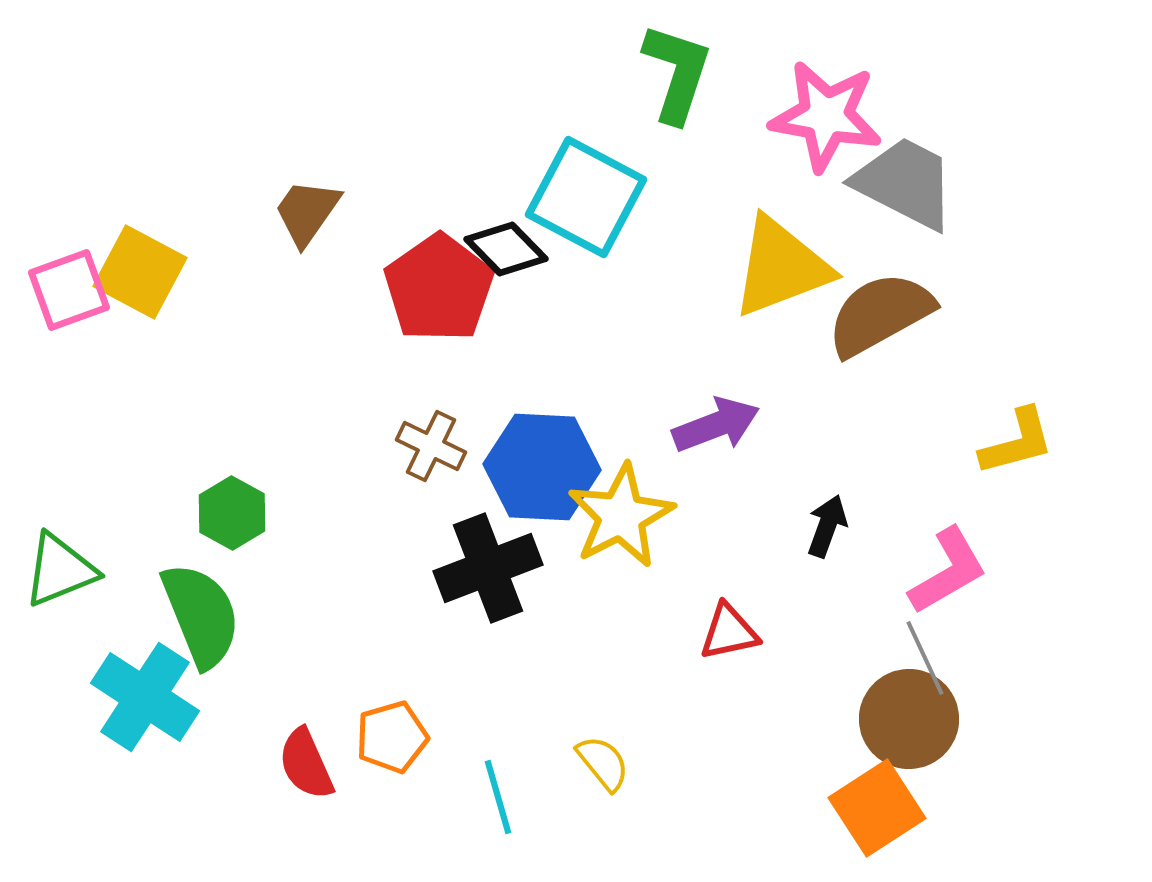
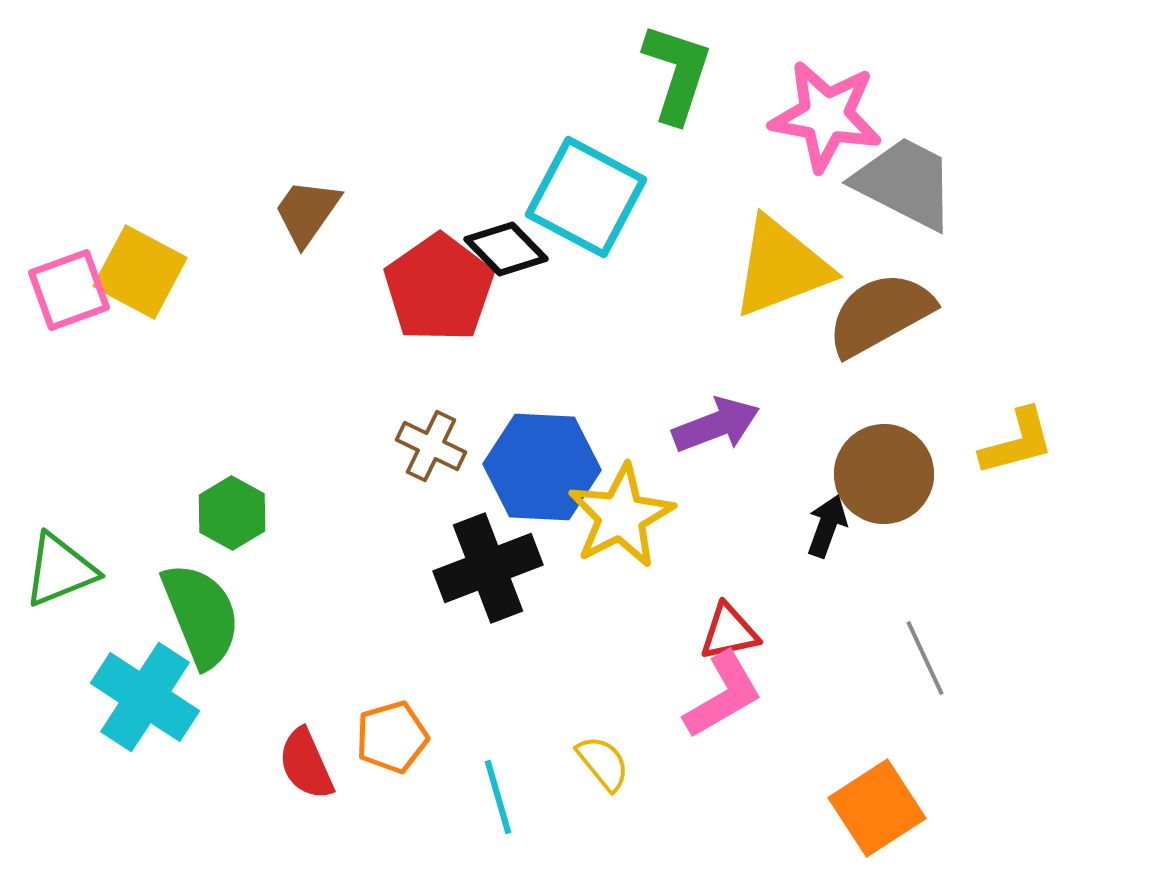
pink L-shape: moved 225 px left, 124 px down
brown circle: moved 25 px left, 245 px up
